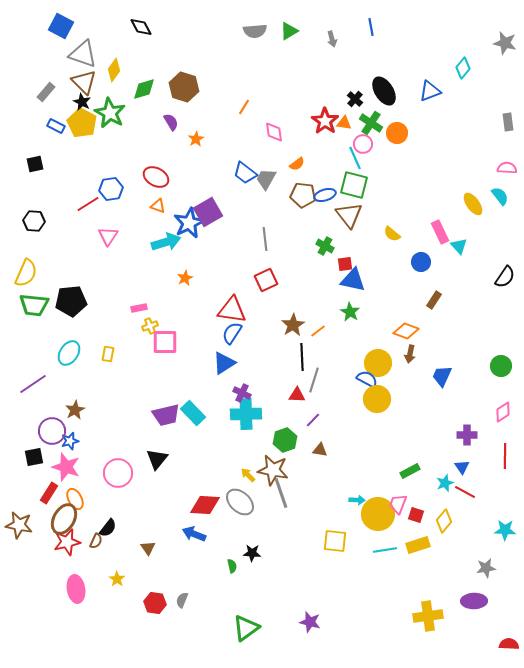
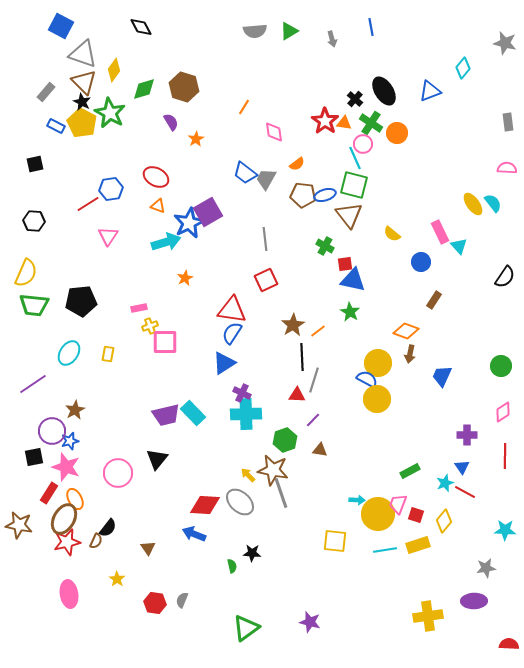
cyan semicircle at (500, 196): moved 7 px left, 7 px down
black pentagon at (71, 301): moved 10 px right
pink ellipse at (76, 589): moved 7 px left, 5 px down
